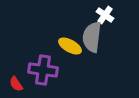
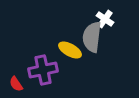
white cross: moved 4 px down
yellow ellipse: moved 4 px down
purple cross: rotated 20 degrees counterclockwise
